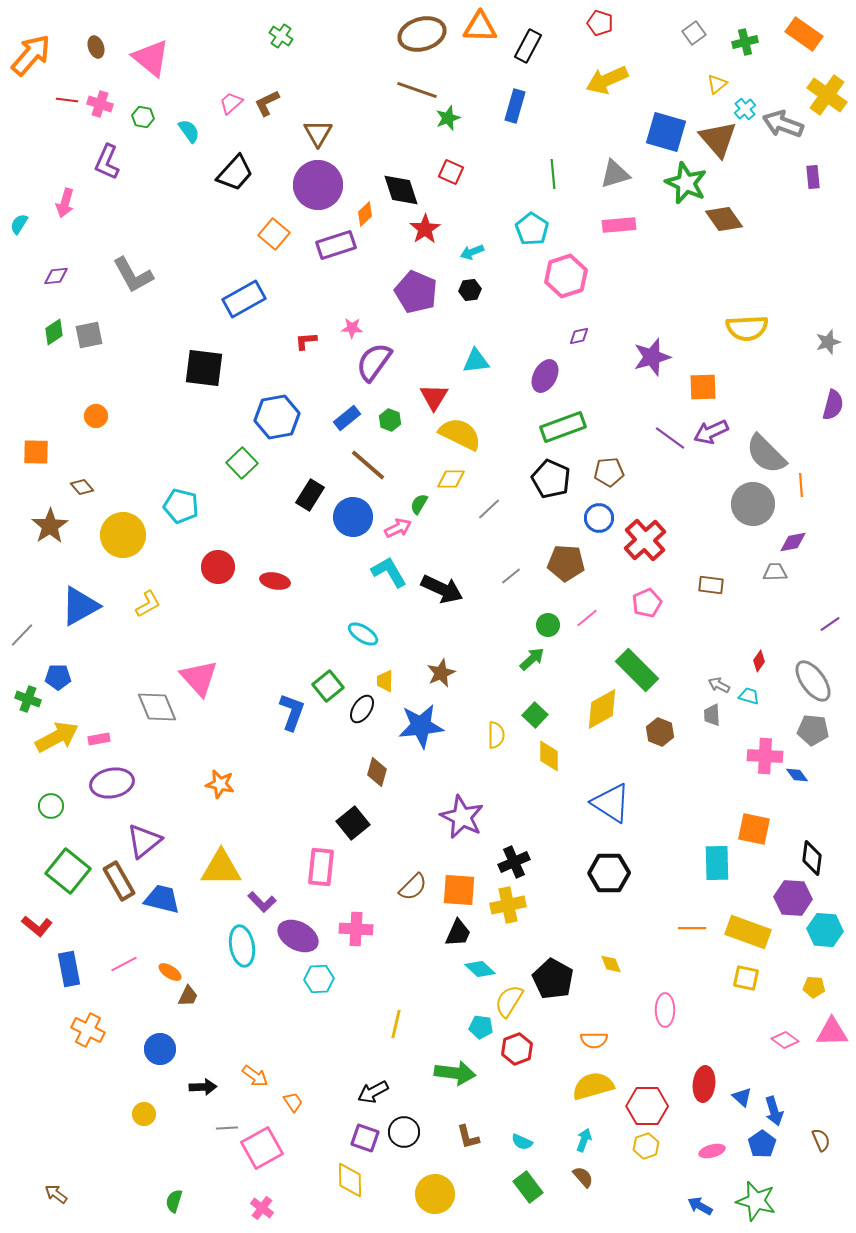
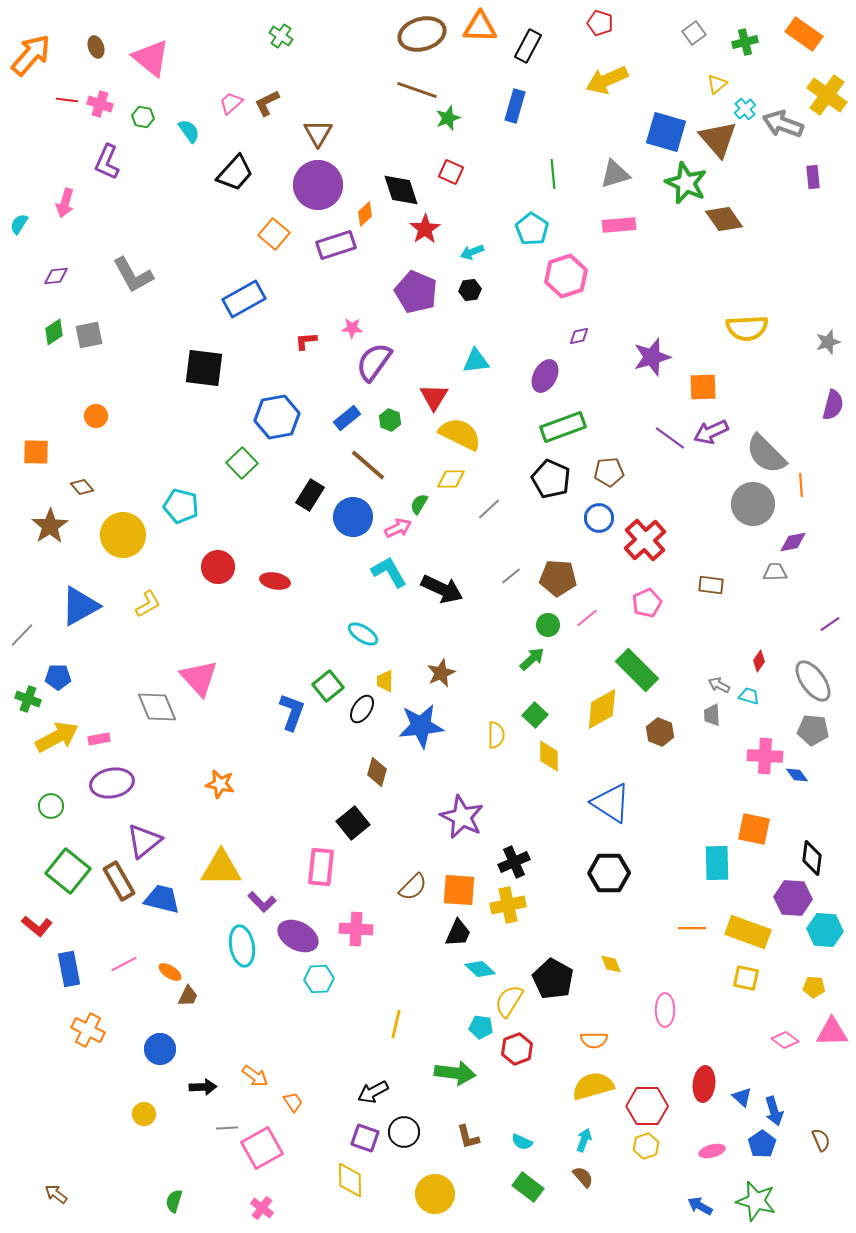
brown pentagon at (566, 563): moved 8 px left, 15 px down
green rectangle at (528, 1187): rotated 16 degrees counterclockwise
